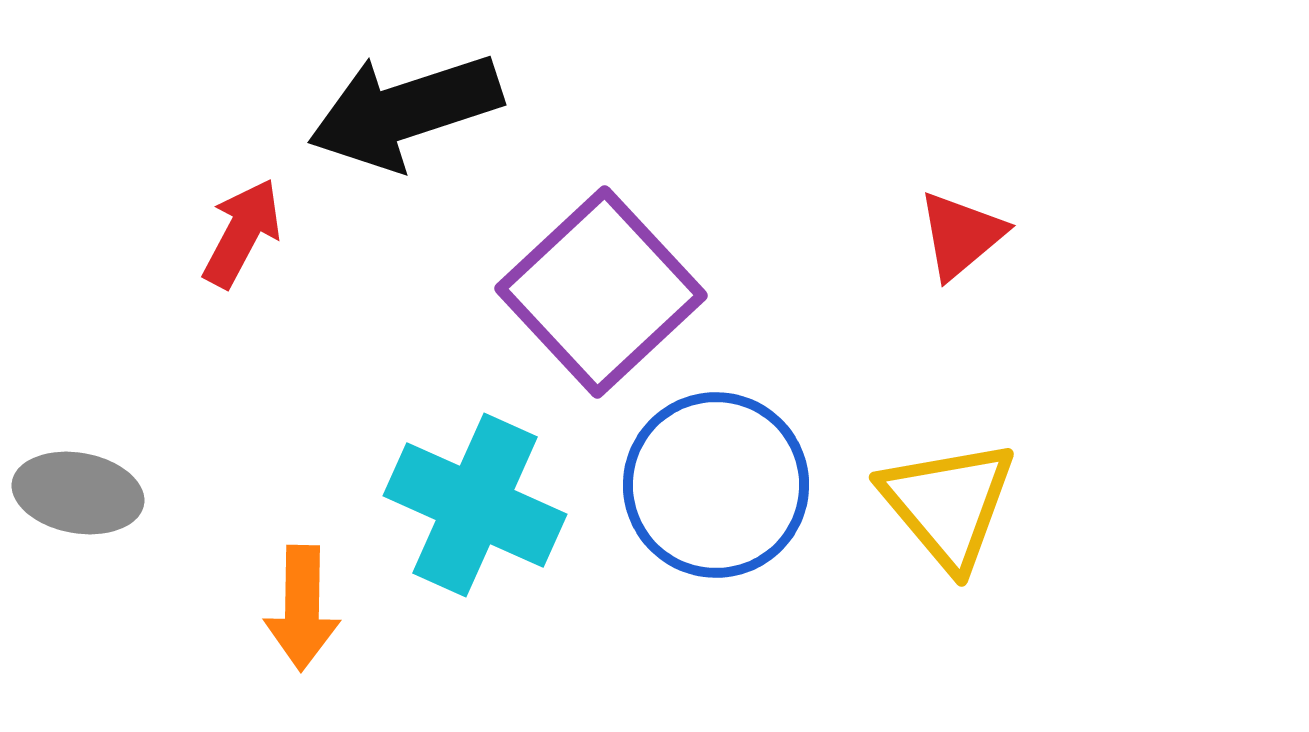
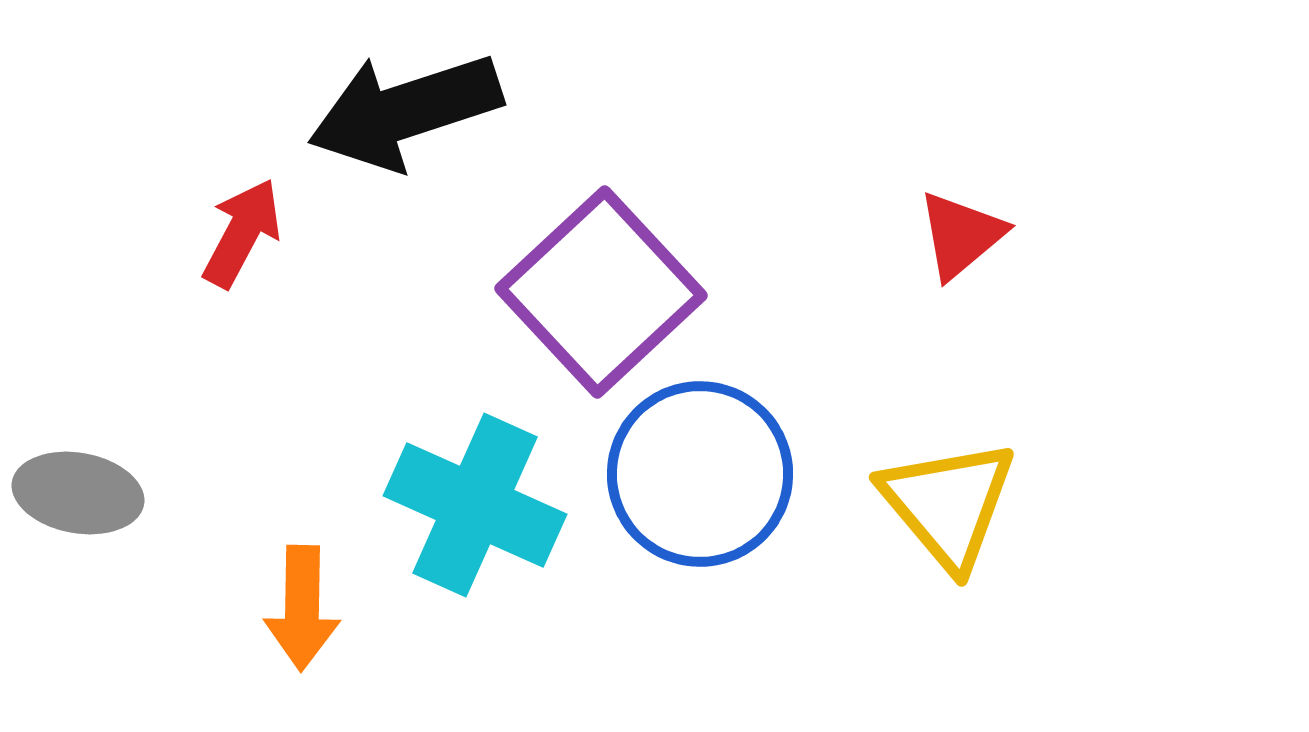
blue circle: moved 16 px left, 11 px up
